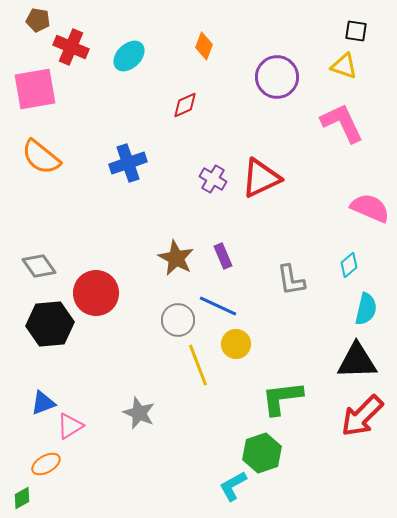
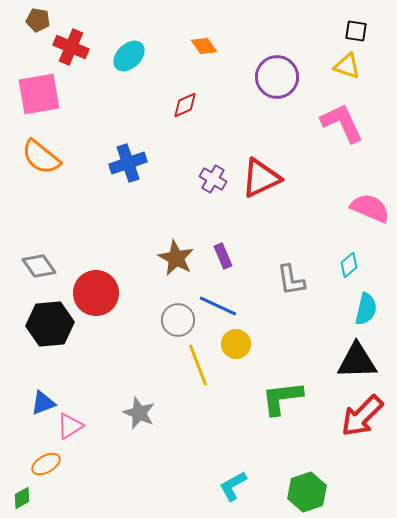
orange diamond: rotated 56 degrees counterclockwise
yellow triangle: moved 3 px right
pink square: moved 4 px right, 5 px down
green hexagon: moved 45 px right, 39 px down
